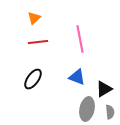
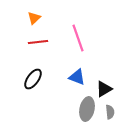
pink line: moved 2 px left, 1 px up; rotated 8 degrees counterclockwise
